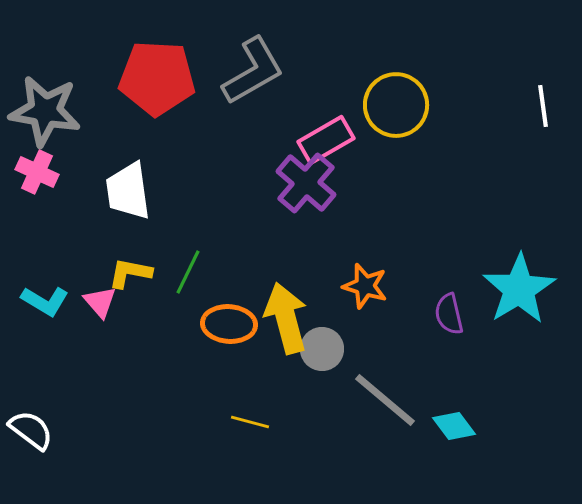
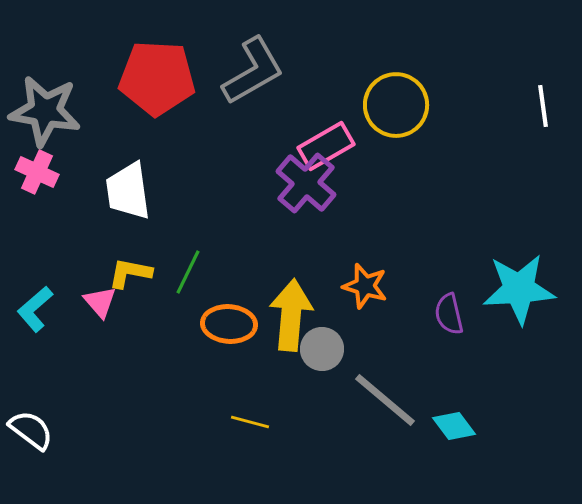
pink rectangle: moved 6 px down
cyan star: rotated 28 degrees clockwise
cyan L-shape: moved 10 px left, 8 px down; rotated 108 degrees clockwise
yellow arrow: moved 5 px right, 3 px up; rotated 20 degrees clockwise
